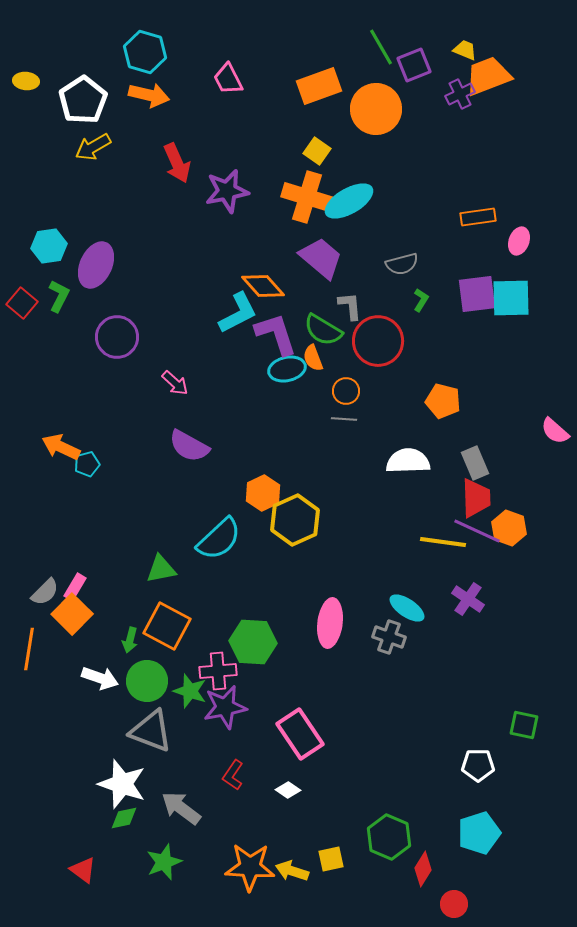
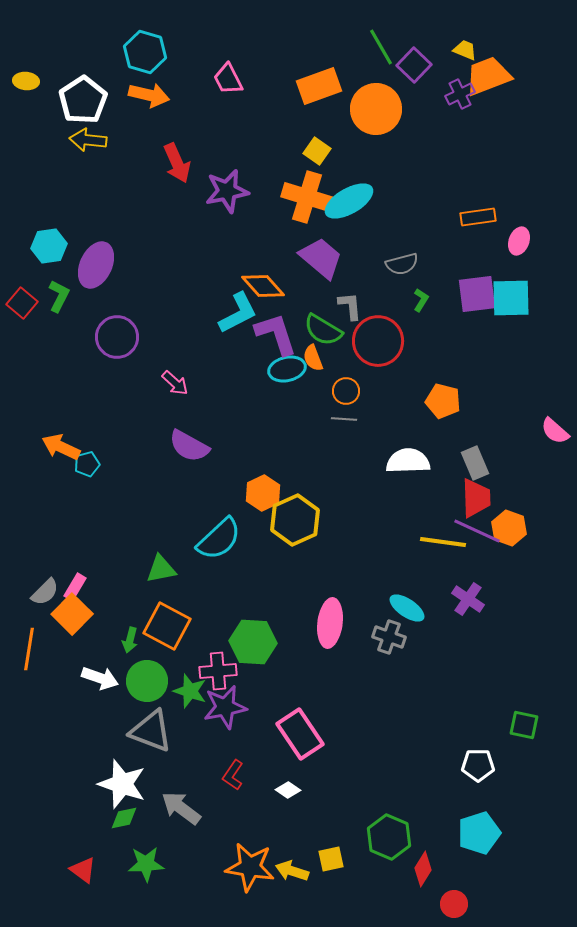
purple square at (414, 65): rotated 24 degrees counterclockwise
yellow arrow at (93, 147): moved 5 px left, 7 px up; rotated 36 degrees clockwise
green star at (164, 862): moved 18 px left, 2 px down; rotated 18 degrees clockwise
orange star at (250, 867): rotated 6 degrees clockwise
